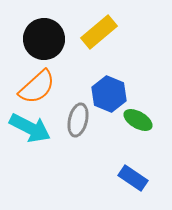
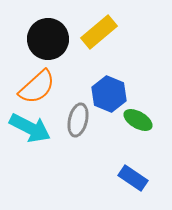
black circle: moved 4 px right
